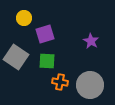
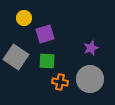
purple star: moved 7 px down; rotated 21 degrees clockwise
gray circle: moved 6 px up
